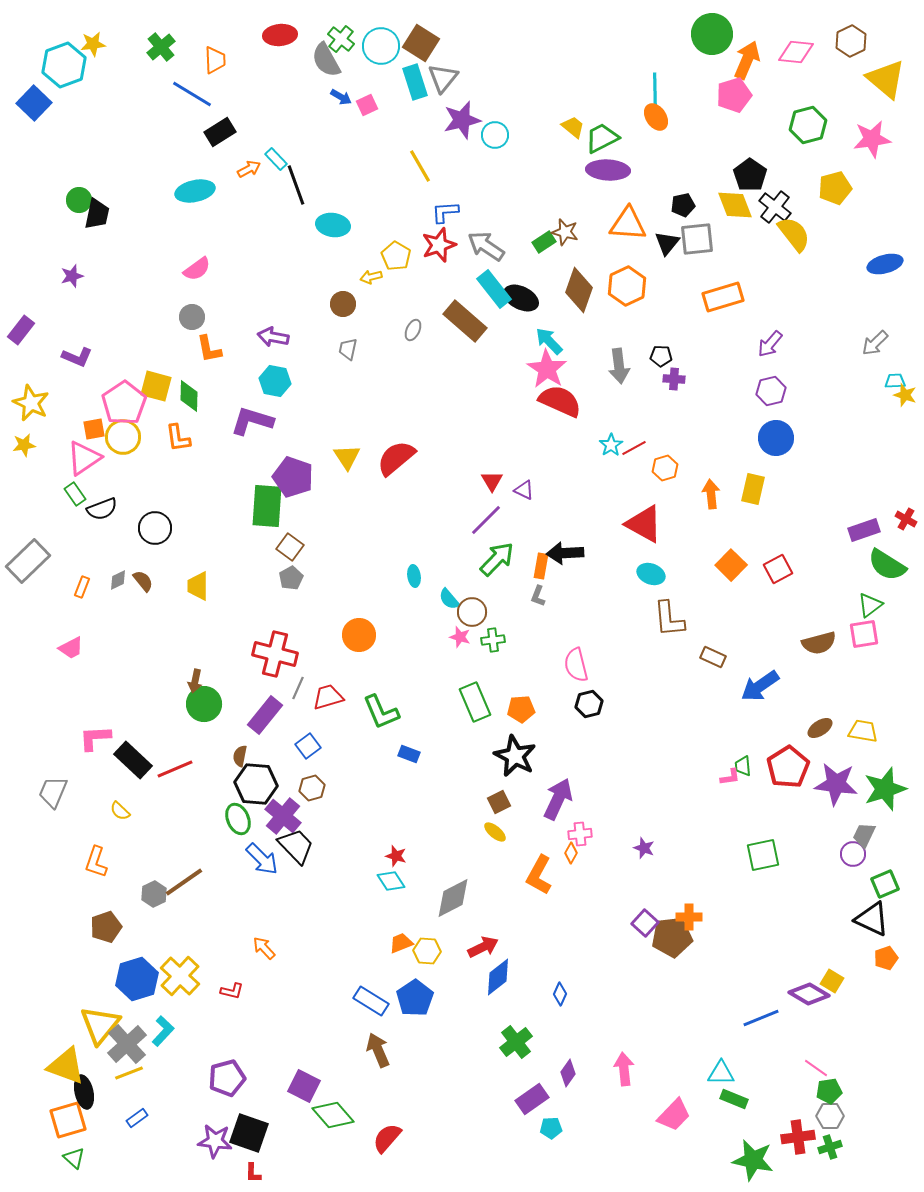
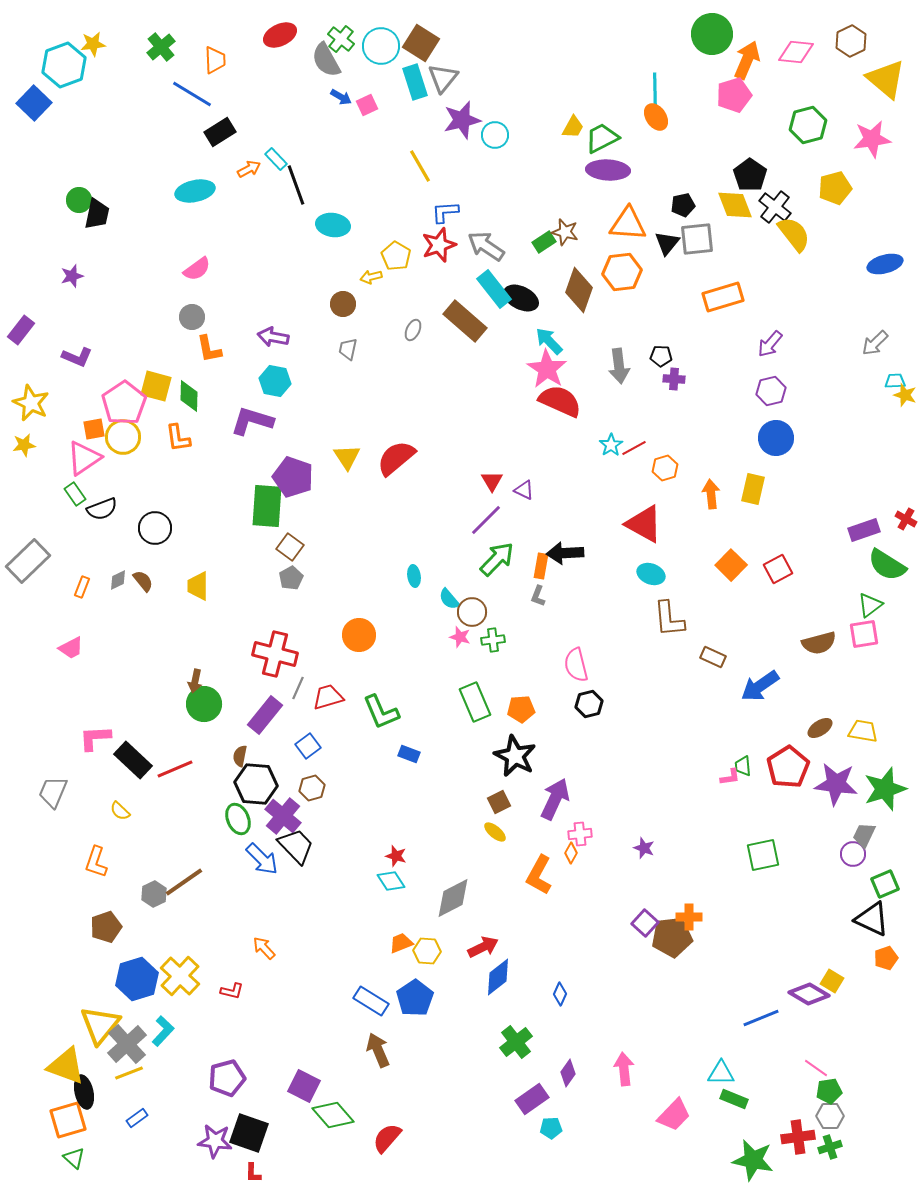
red ellipse at (280, 35): rotated 20 degrees counterclockwise
yellow trapezoid at (573, 127): rotated 80 degrees clockwise
orange hexagon at (627, 286): moved 5 px left, 14 px up; rotated 18 degrees clockwise
purple arrow at (558, 799): moved 3 px left
